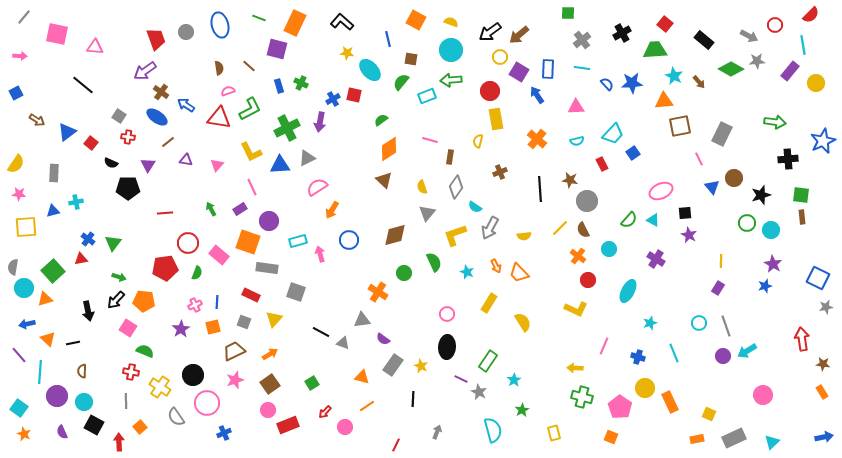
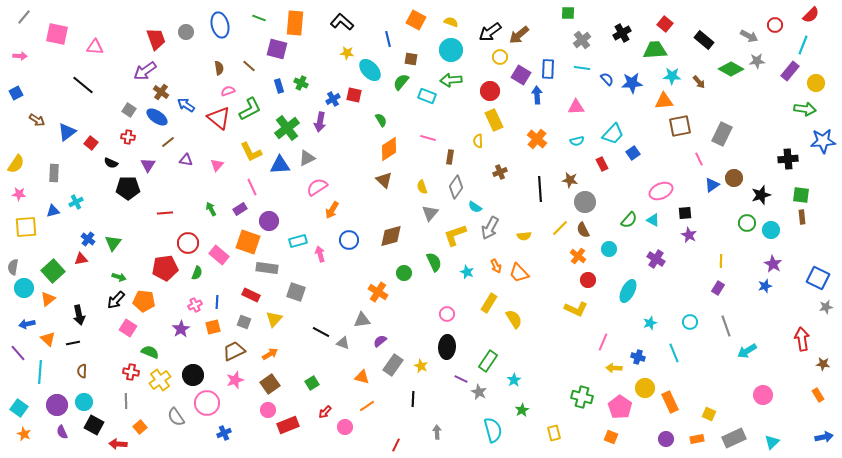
orange rectangle at (295, 23): rotated 20 degrees counterclockwise
cyan line at (803, 45): rotated 30 degrees clockwise
purple square at (519, 72): moved 2 px right, 3 px down
cyan star at (674, 76): moved 2 px left; rotated 24 degrees counterclockwise
blue semicircle at (607, 84): moved 5 px up
blue arrow at (537, 95): rotated 30 degrees clockwise
cyan rectangle at (427, 96): rotated 42 degrees clockwise
gray square at (119, 116): moved 10 px right, 6 px up
red triangle at (219, 118): rotated 30 degrees clockwise
yellow rectangle at (496, 119): moved 2 px left, 1 px down; rotated 15 degrees counterclockwise
green semicircle at (381, 120): rotated 96 degrees clockwise
green arrow at (775, 122): moved 30 px right, 13 px up
green cross at (287, 128): rotated 10 degrees counterclockwise
pink line at (430, 140): moved 2 px left, 2 px up
yellow semicircle at (478, 141): rotated 16 degrees counterclockwise
blue star at (823, 141): rotated 20 degrees clockwise
blue triangle at (712, 187): moved 2 px up; rotated 35 degrees clockwise
gray circle at (587, 201): moved 2 px left, 1 px down
cyan cross at (76, 202): rotated 16 degrees counterclockwise
gray triangle at (427, 213): moved 3 px right
brown diamond at (395, 235): moved 4 px left, 1 px down
orange triangle at (45, 299): moved 3 px right; rotated 21 degrees counterclockwise
black arrow at (88, 311): moved 9 px left, 4 px down
yellow semicircle at (523, 322): moved 9 px left, 3 px up
cyan circle at (699, 323): moved 9 px left, 1 px up
purple semicircle at (383, 339): moved 3 px left, 2 px down; rotated 104 degrees clockwise
pink line at (604, 346): moved 1 px left, 4 px up
green semicircle at (145, 351): moved 5 px right, 1 px down
purple line at (19, 355): moved 1 px left, 2 px up
purple circle at (723, 356): moved 57 px left, 83 px down
yellow arrow at (575, 368): moved 39 px right
yellow cross at (160, 387): moved 7 px up; rotated 20 degrees clockwise
orange rectangle at (822, 392): moved 4 px left, 3 px down
purple circle at (57, 396): moved 9 px down
gray arrow at (437, 432): rotated 24 degrees counterclockwise
red arrow at (119, 442): moved 1 px left, 2 px down; rotated 84 degrees counterclockwise
